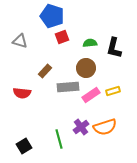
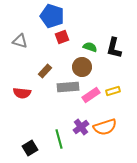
green semicircle: moved 4 px down; rotated 24 degrees clockwise
brown circle: moved 4 px left, 1 px up
black square: moved 6 px right, 2 px down
